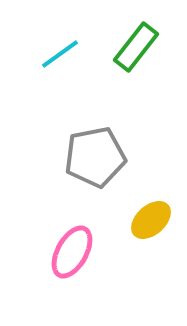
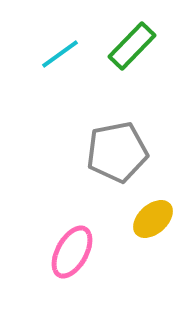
green rectangle: moved 4 px left, 1 px up; rotated 6 degrees clockwise
gray pentagon: moved 22 px right, 5 px up
yellow ellipse: moved 2 px right, 1 px up
